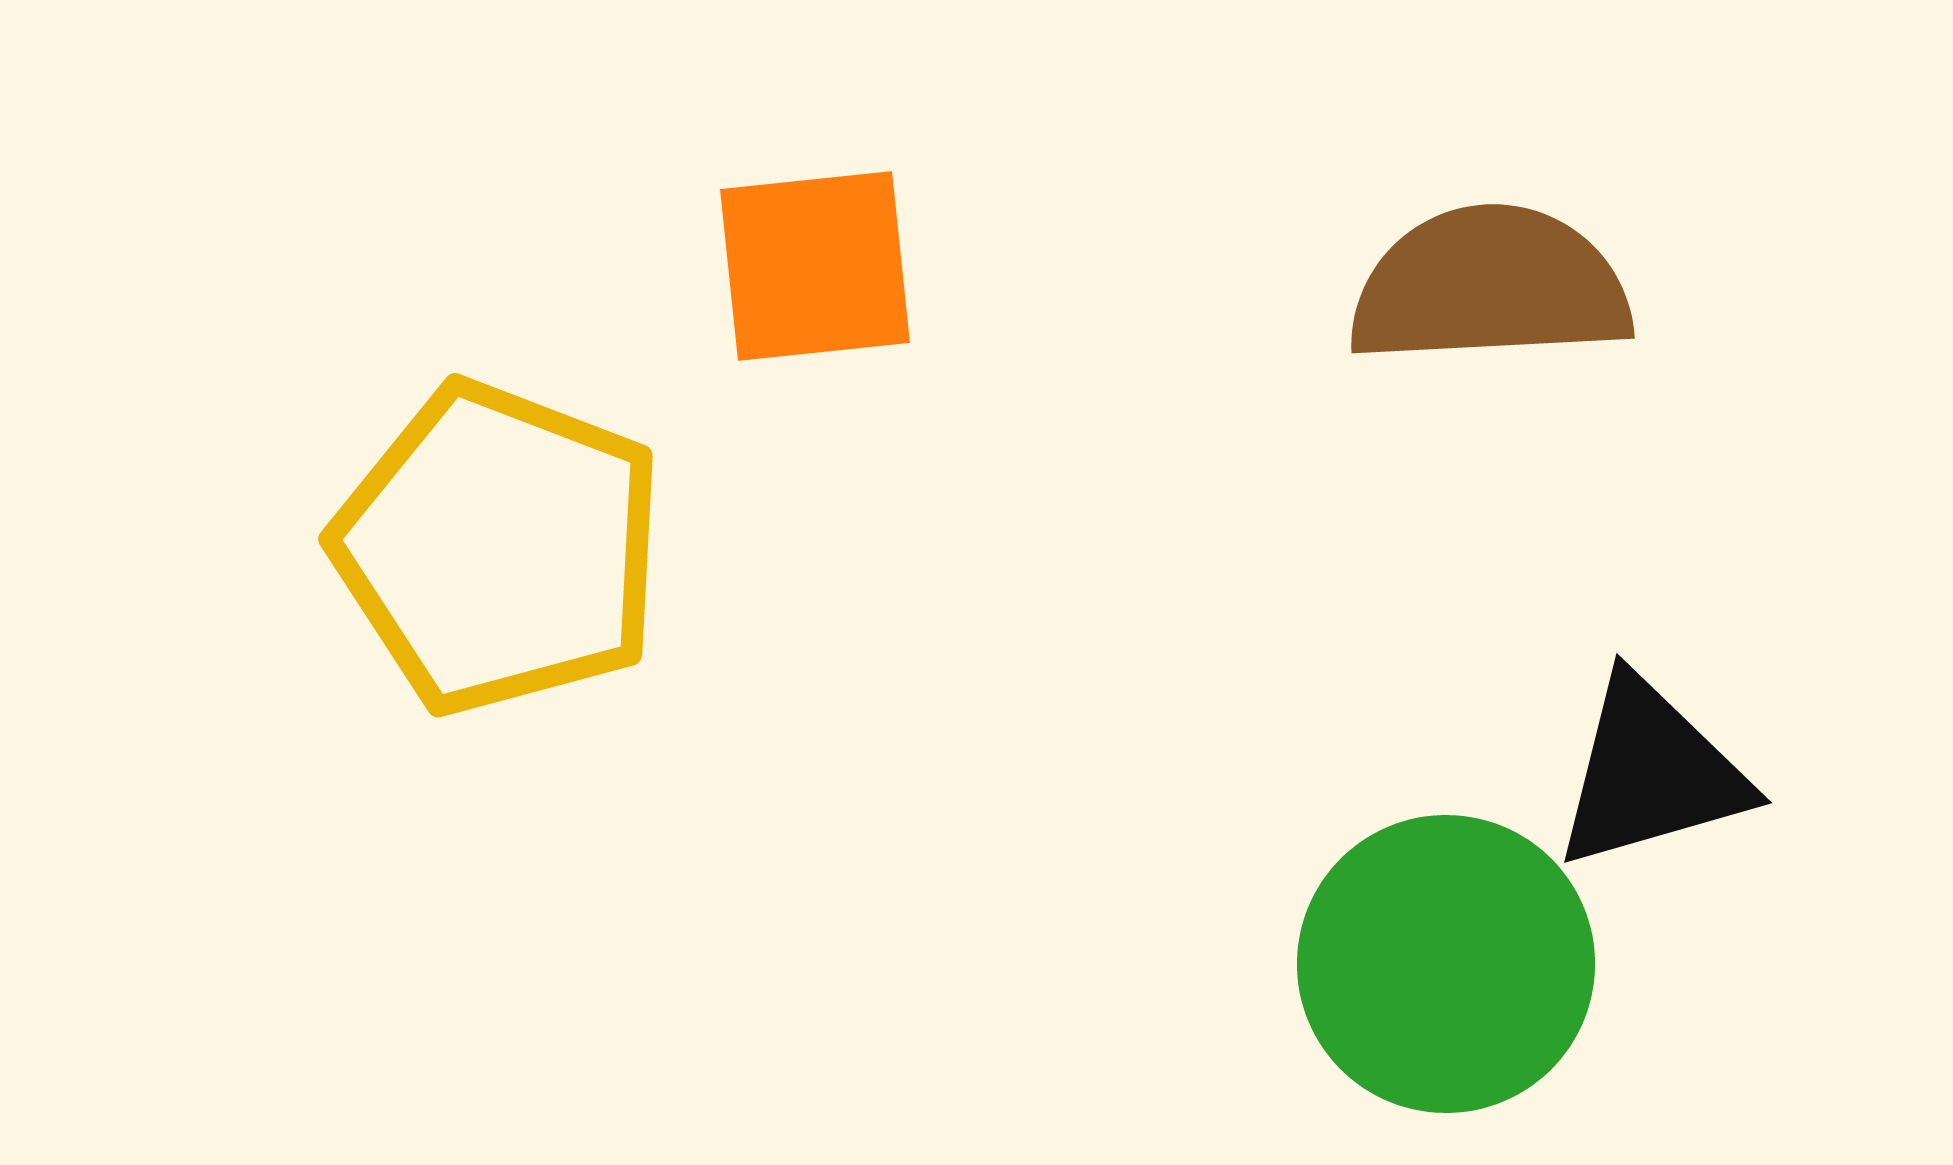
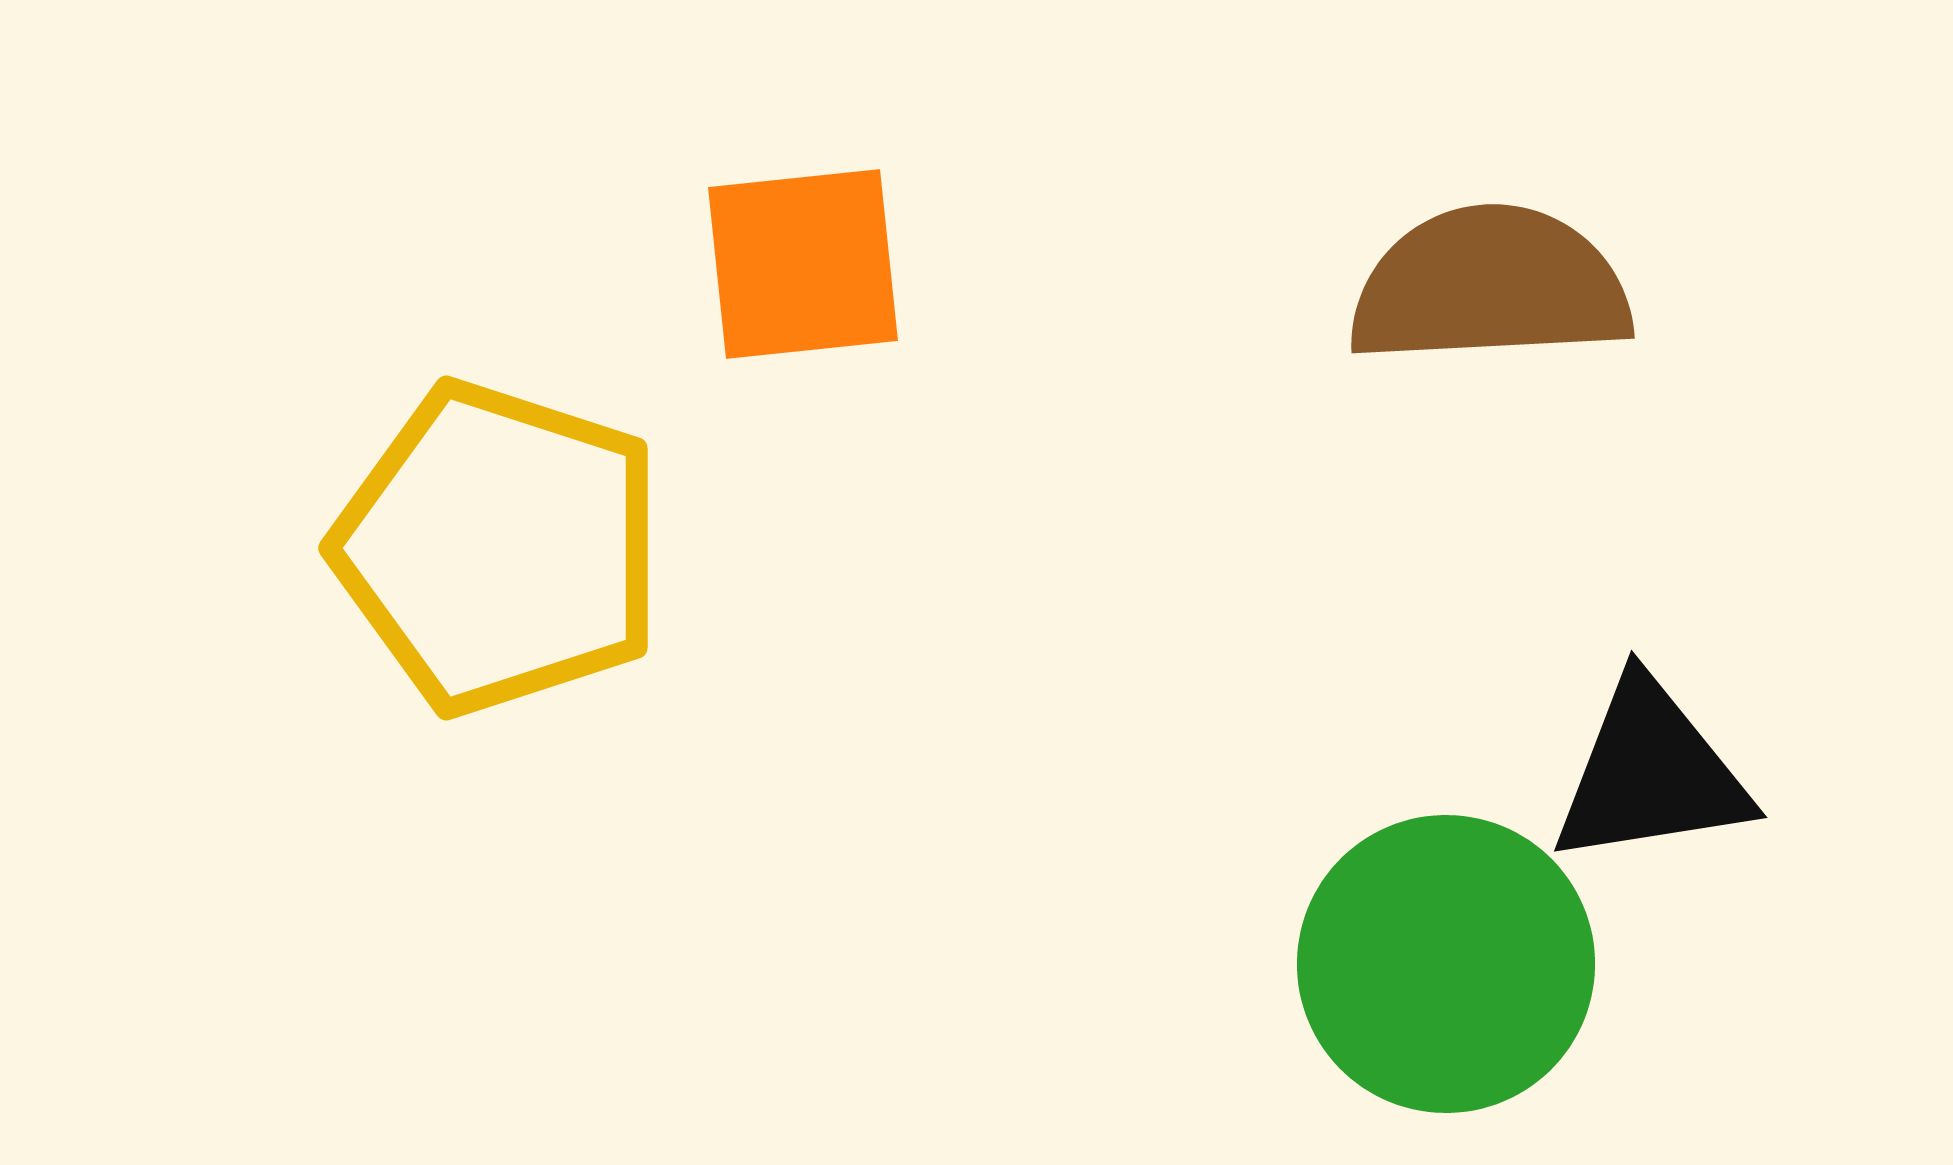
orange square: moved 12 px left, 2 px up
yellow pentagon: rotated 3 degrees counterclockwise
black triangle: rotated 7 degrees clockwise
